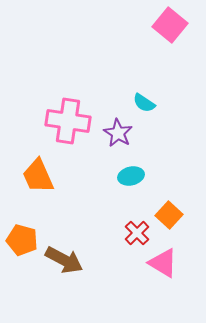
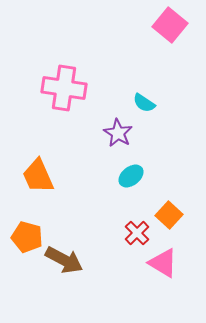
pink cross: moved 4 px left, 33 px up
cyan ellipse: rotated 25 degrees counterclockwise
orange pentagon: moved 5 px right, 3 px up
